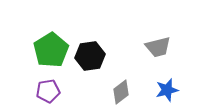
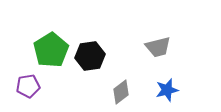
purple pentagon: moved 20 px left, 5 px up
